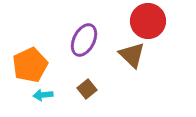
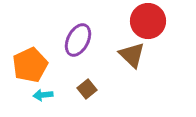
purple ellipse: moved 6 px left
